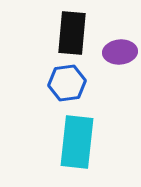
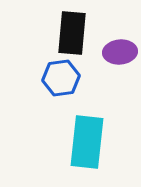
blue hexagon: moved 6 px left, 5 px up
cyan rectangle: moved 10 px right
